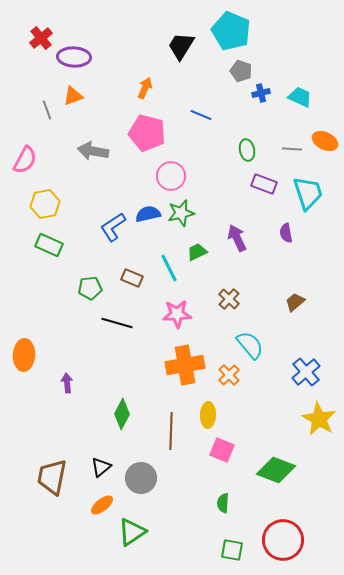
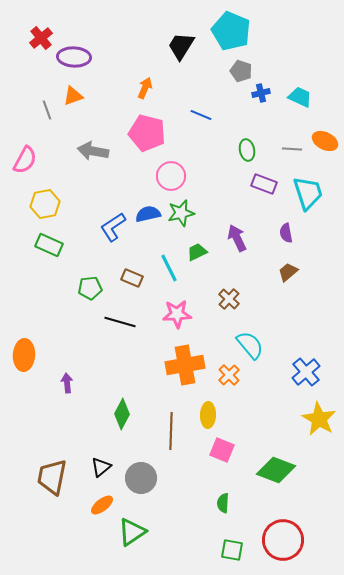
brown trapezoid at (295, 302): moved 7 px left, 30 px up
black line at (117, 323): moved 3 px right, 1 px up
